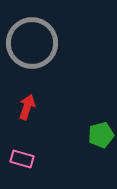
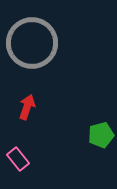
pink rectangle: moved 4 px left; rotated 35 degrees clockwise
